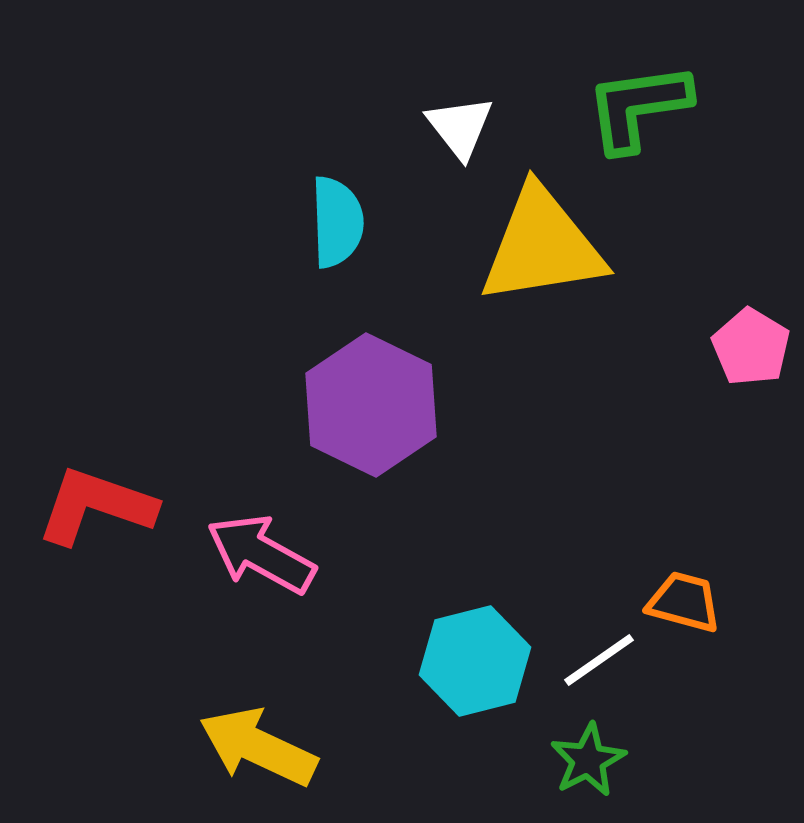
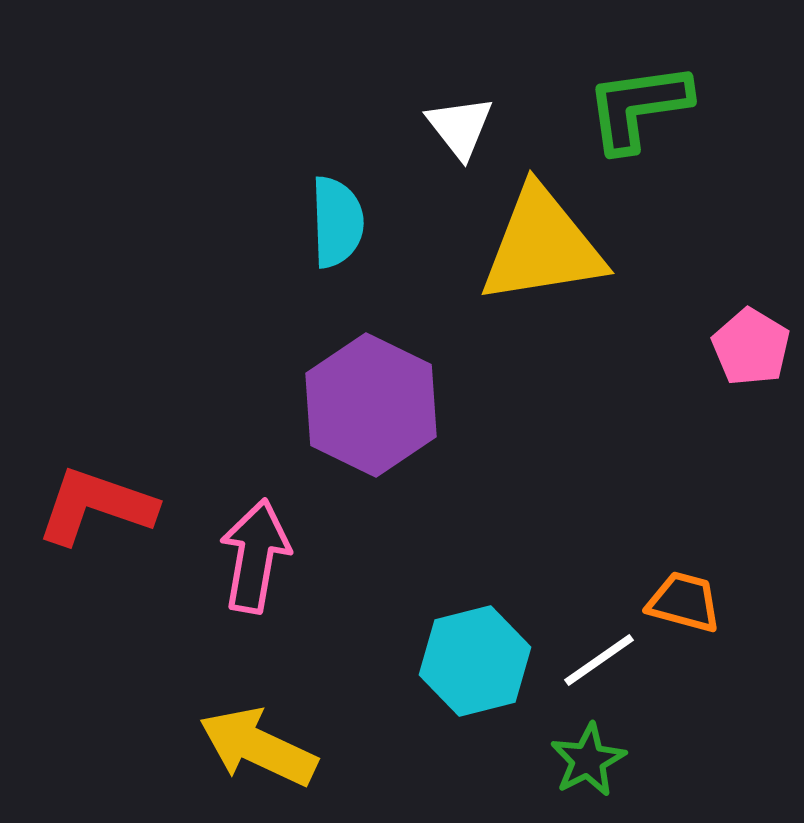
pink arrow: moved 6 px left, 2 px down; rotated 71 degrees clockwise
